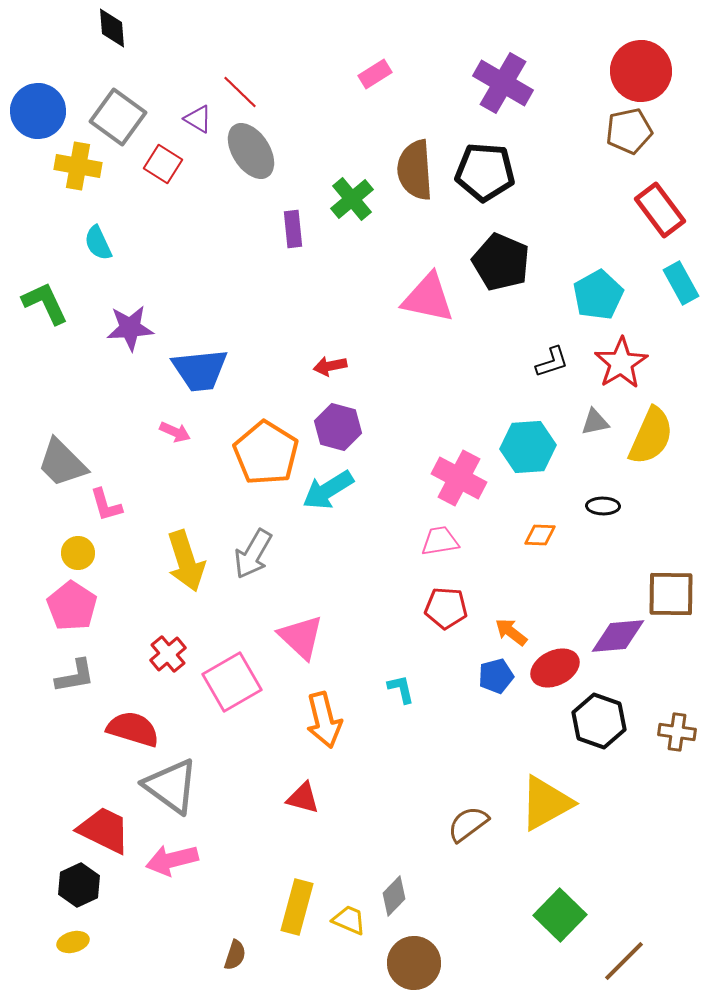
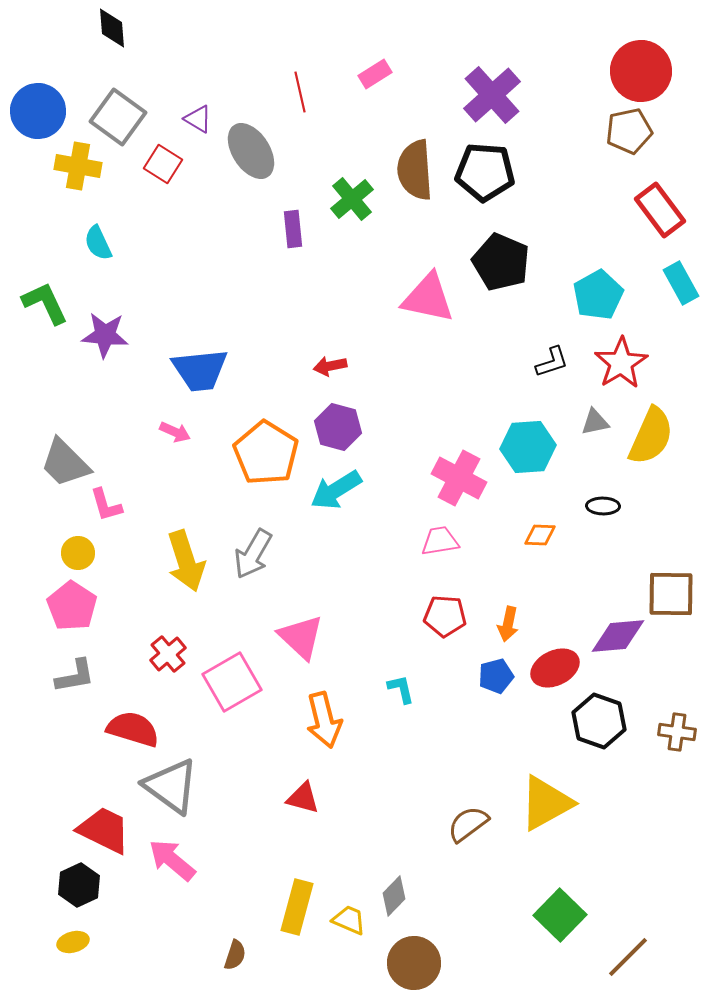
purple cross at (503, 83): moved 11 px left, 12 px down; rotated 18 degrees clockwise
red line at (240, 92): moved 60 px right; rotated 33 degrees clockwise
purple star at (130, 328): moved 25 px left, 7 px down; rotated 9 degrees clockwise
gray trapezoid at (62, 463): moved 3 px right
cyan arrow at (328, 490): moved 8 px right
red pentagon at (446, 608): moved 1 px left, 8 px down
orange arrow at (511, 632): moved 3 px left, 8 px up; rotated 116 degrees counterclockwise
pink arrow at (172, 860): rotated 54 degrees clockwise
brown line at (624, 961): moved 4 px right, 4 px up
